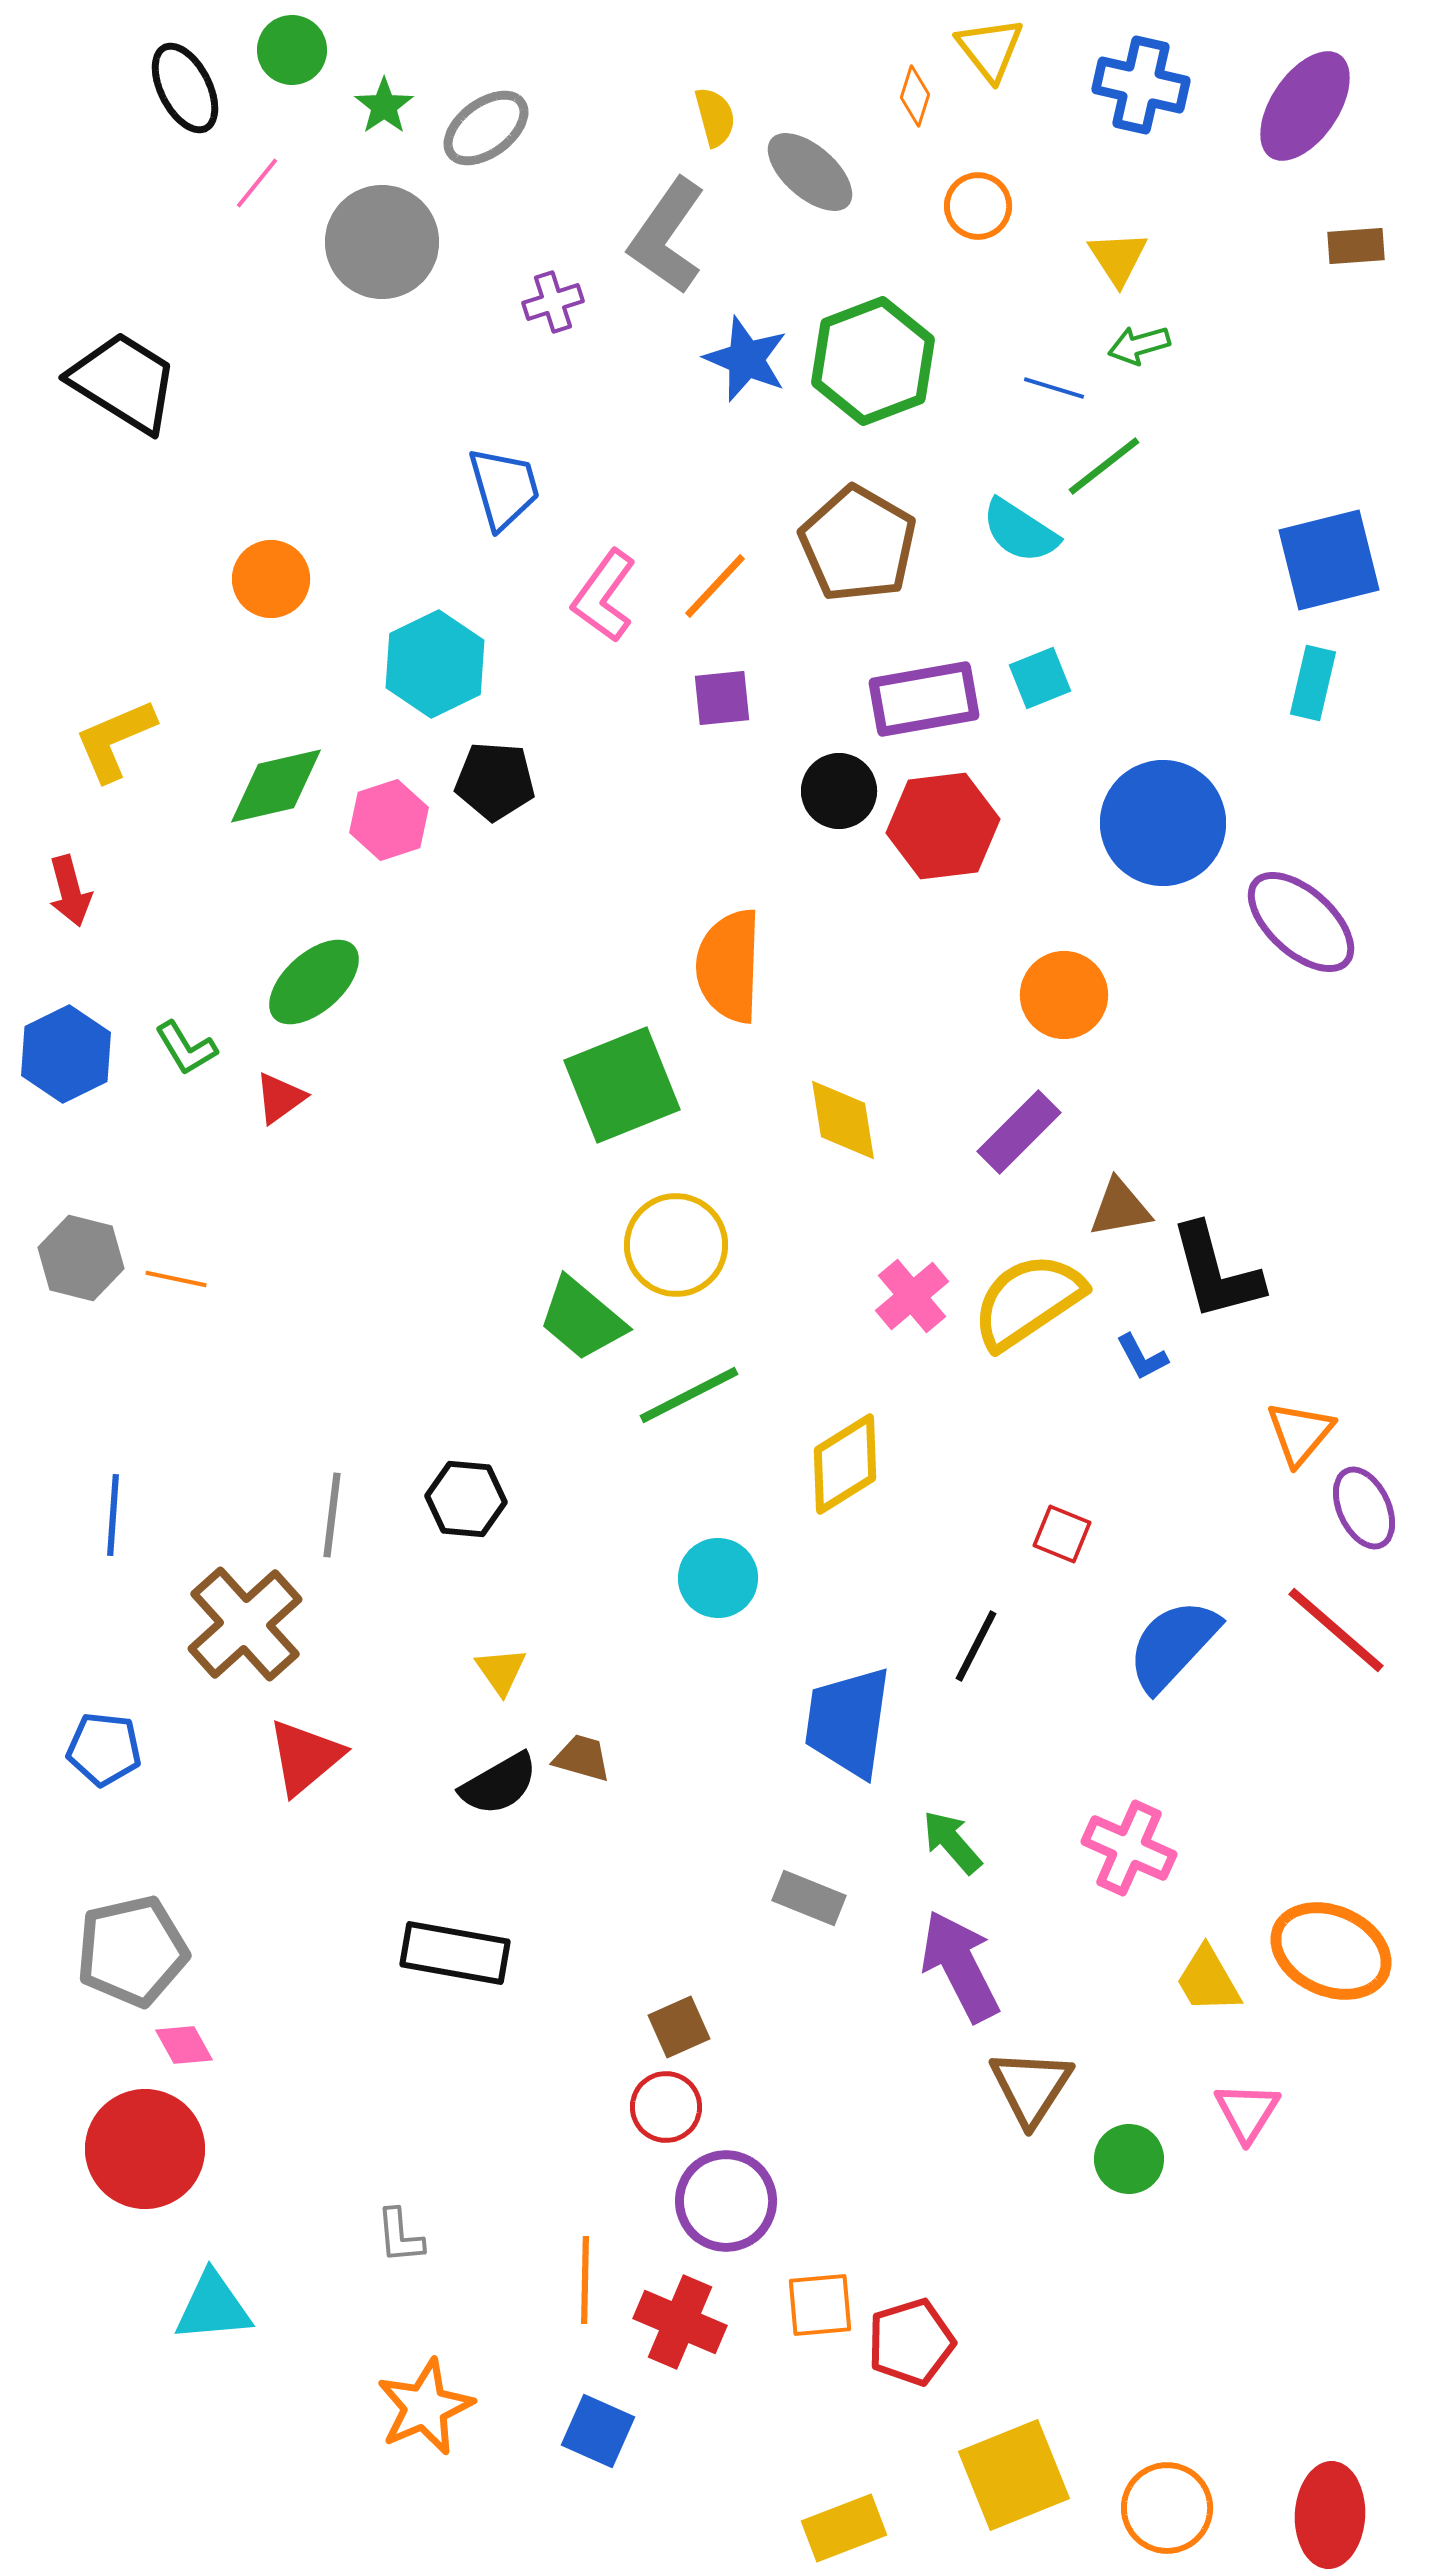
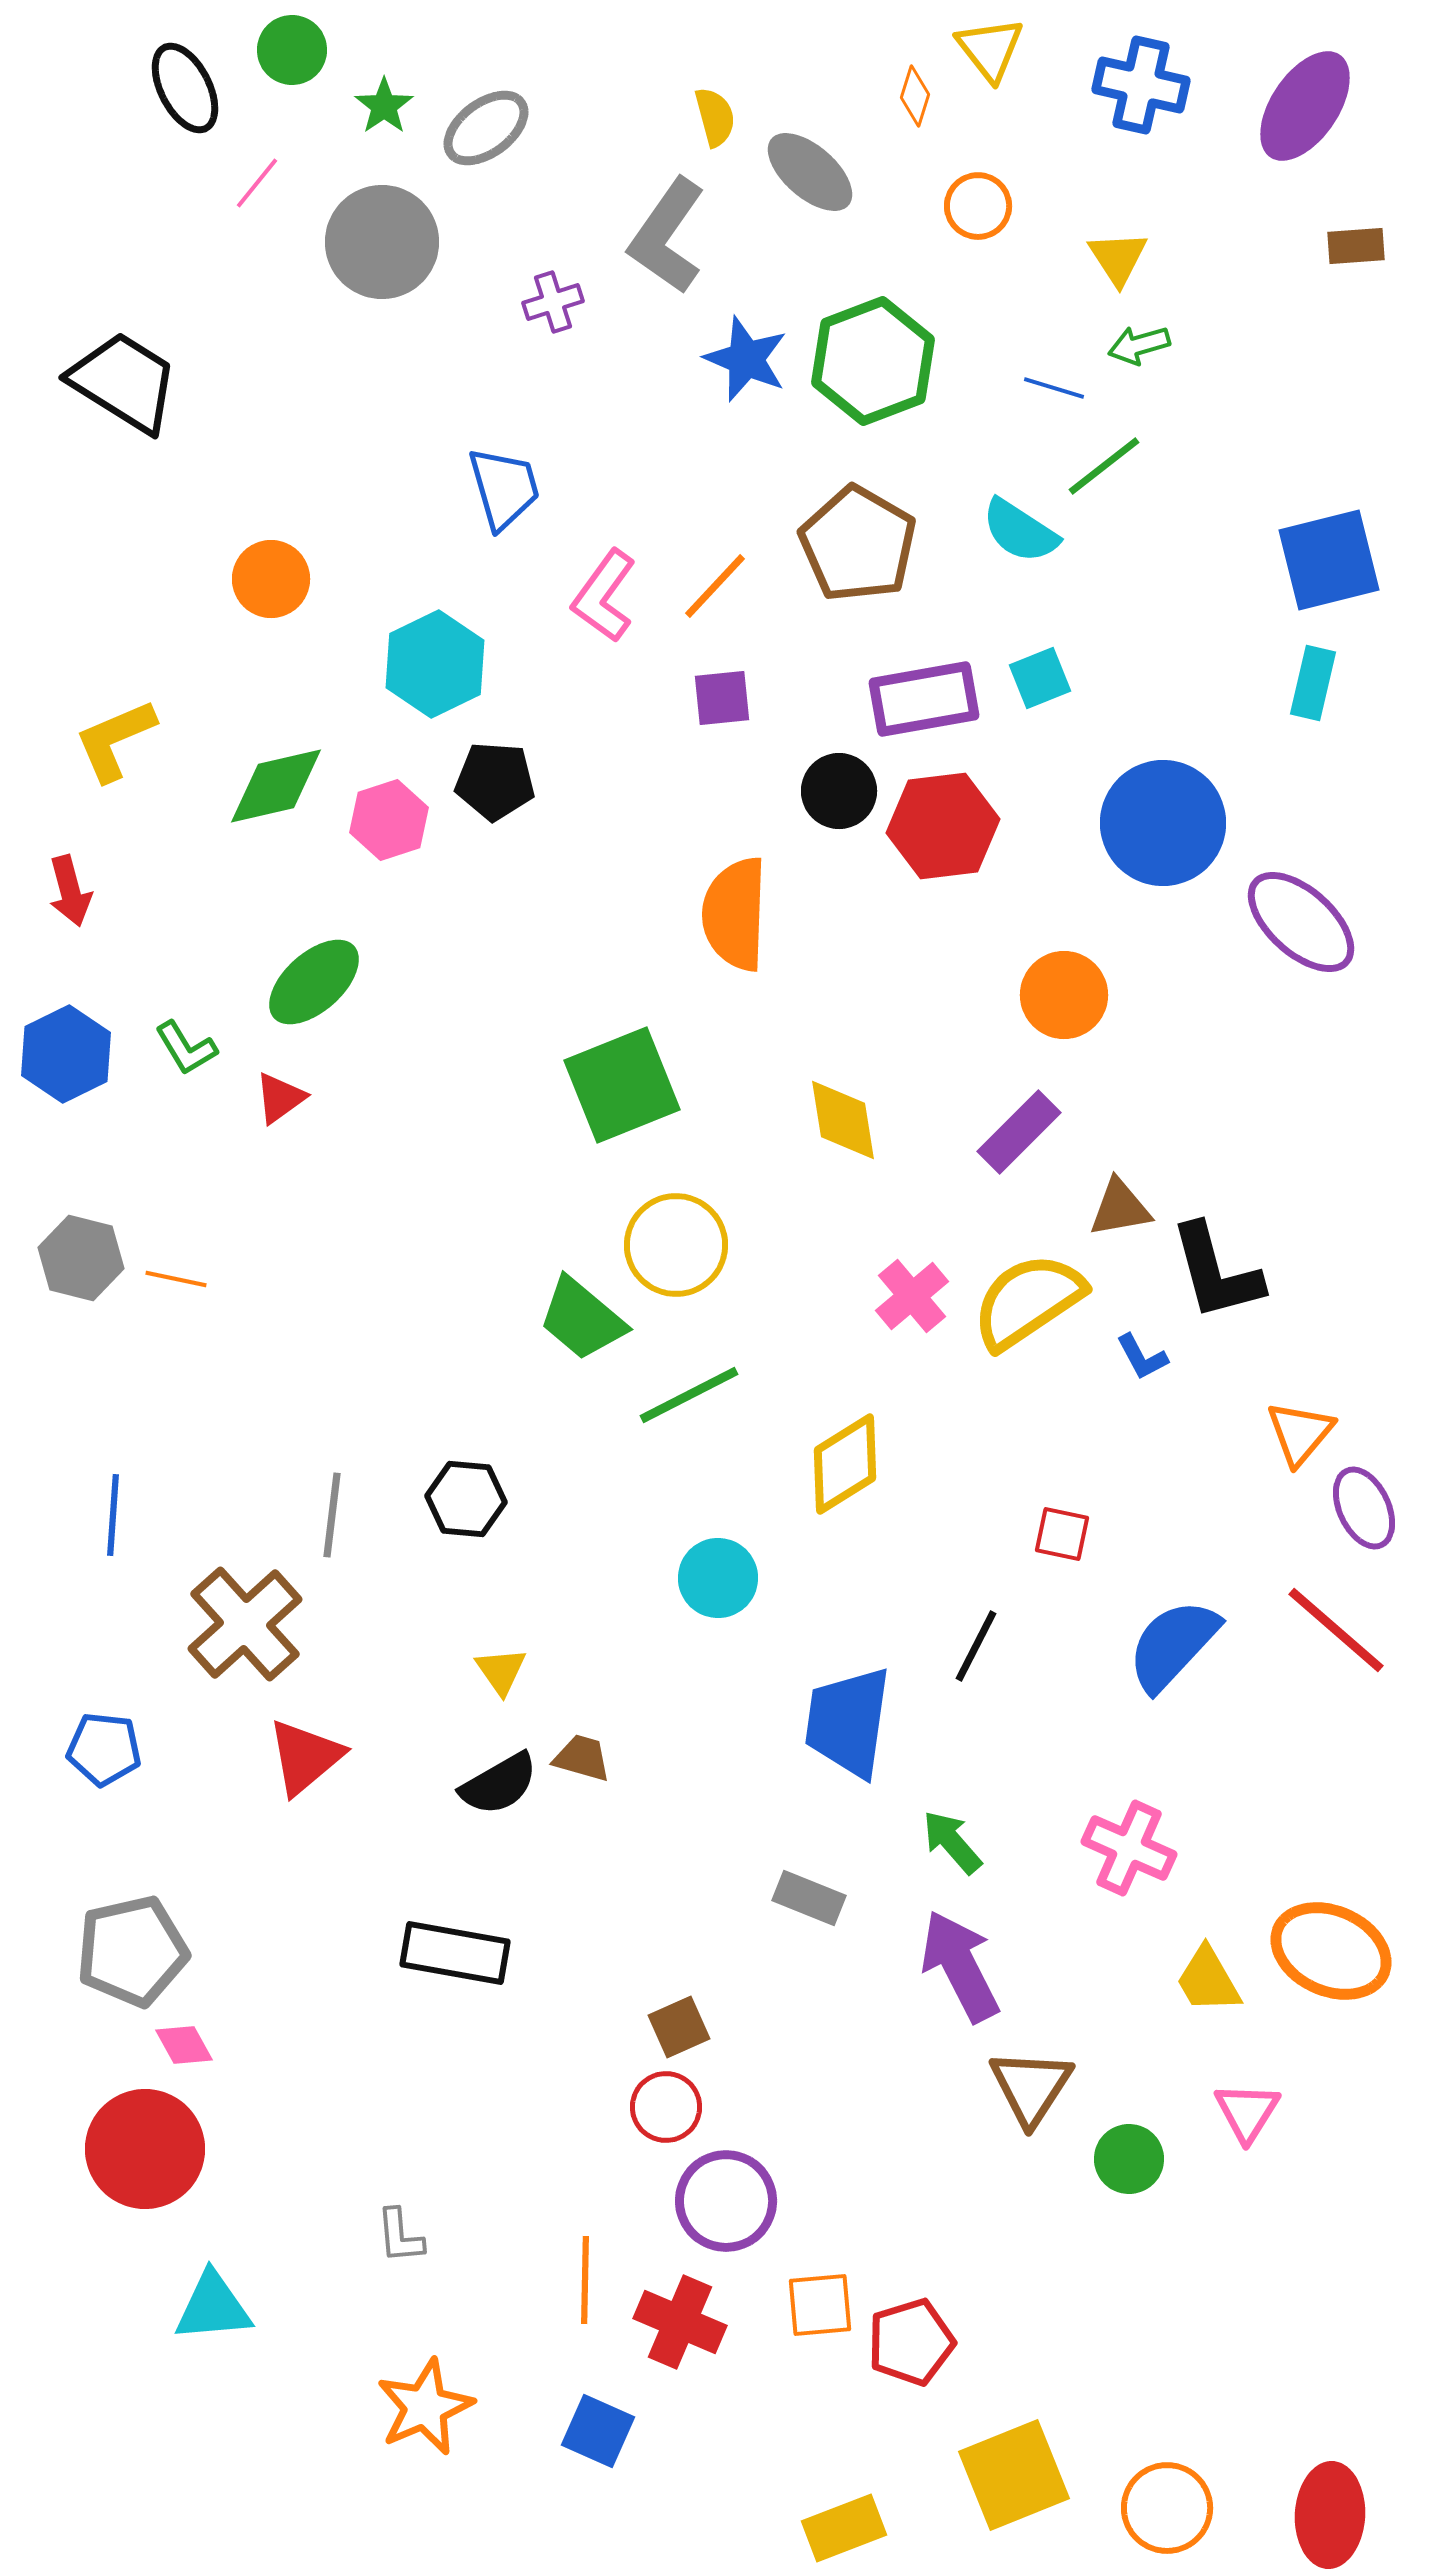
orange semicircle at (729, 966): moved 6 px right, 52 px up
red square at (1062, 1534): rotated 10 degrees counterclockwise
